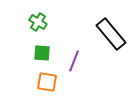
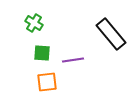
green cross: moved 4 px left, 1 px down
purple line: moved 1 px left, 1 px up; rotated 60 degrees clockwise
orange square: rotated 15 degrees counterclockwise
